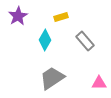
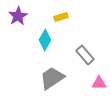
gray rectangle: moved 14 px down
